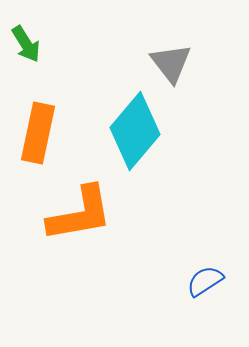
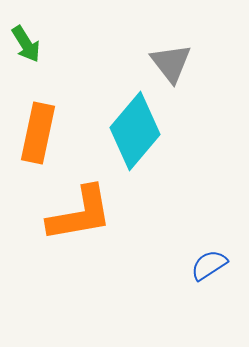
blue semicircle: moved 4 px right, 16 px up
